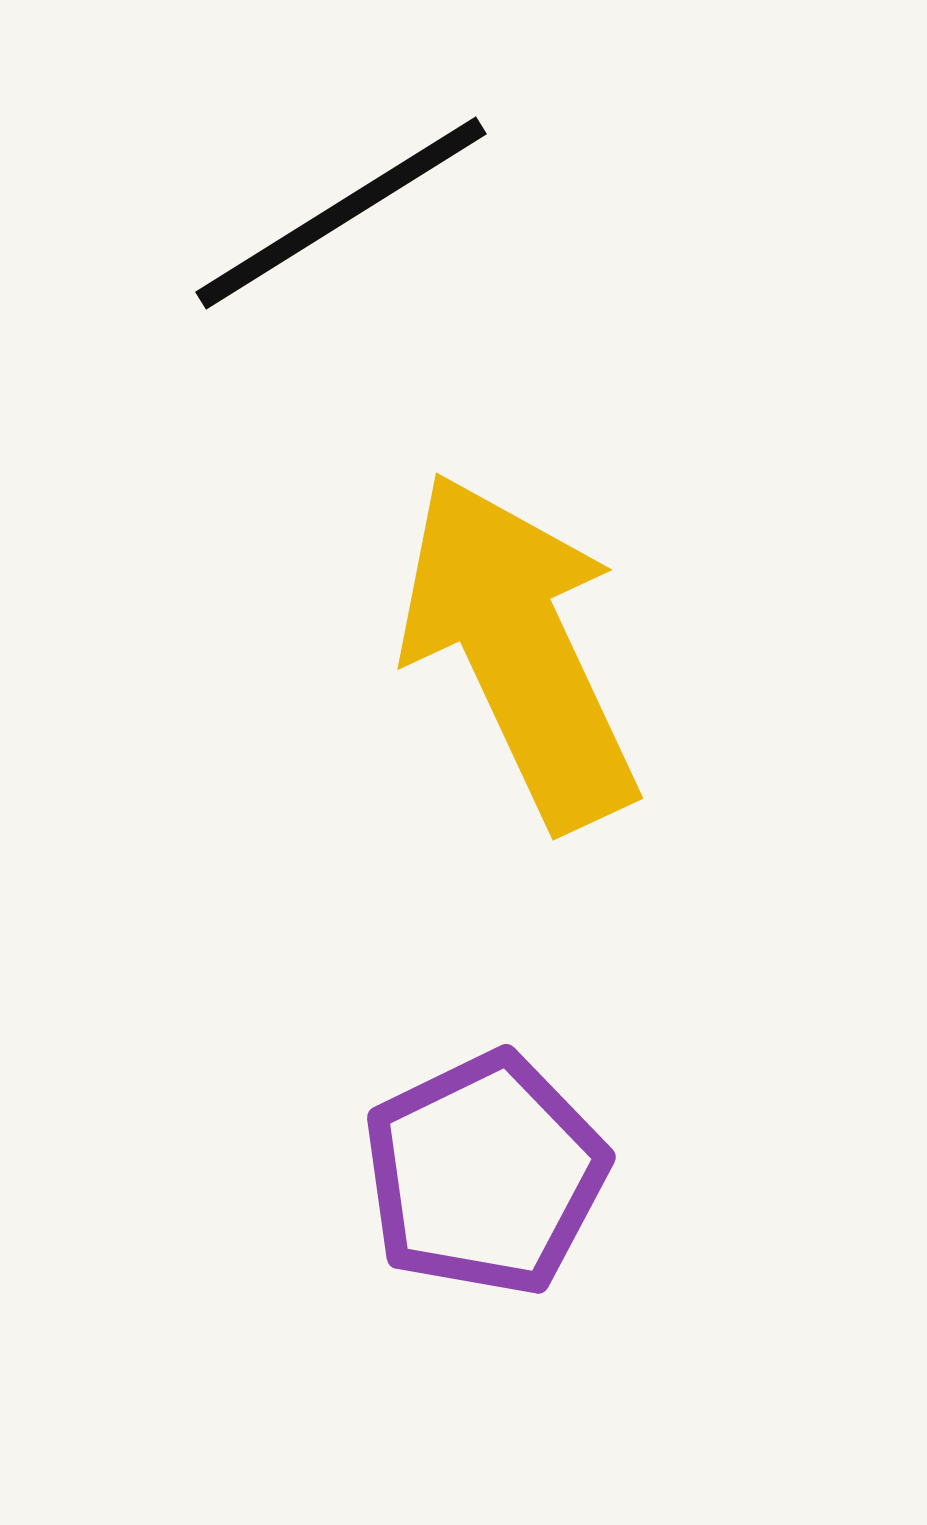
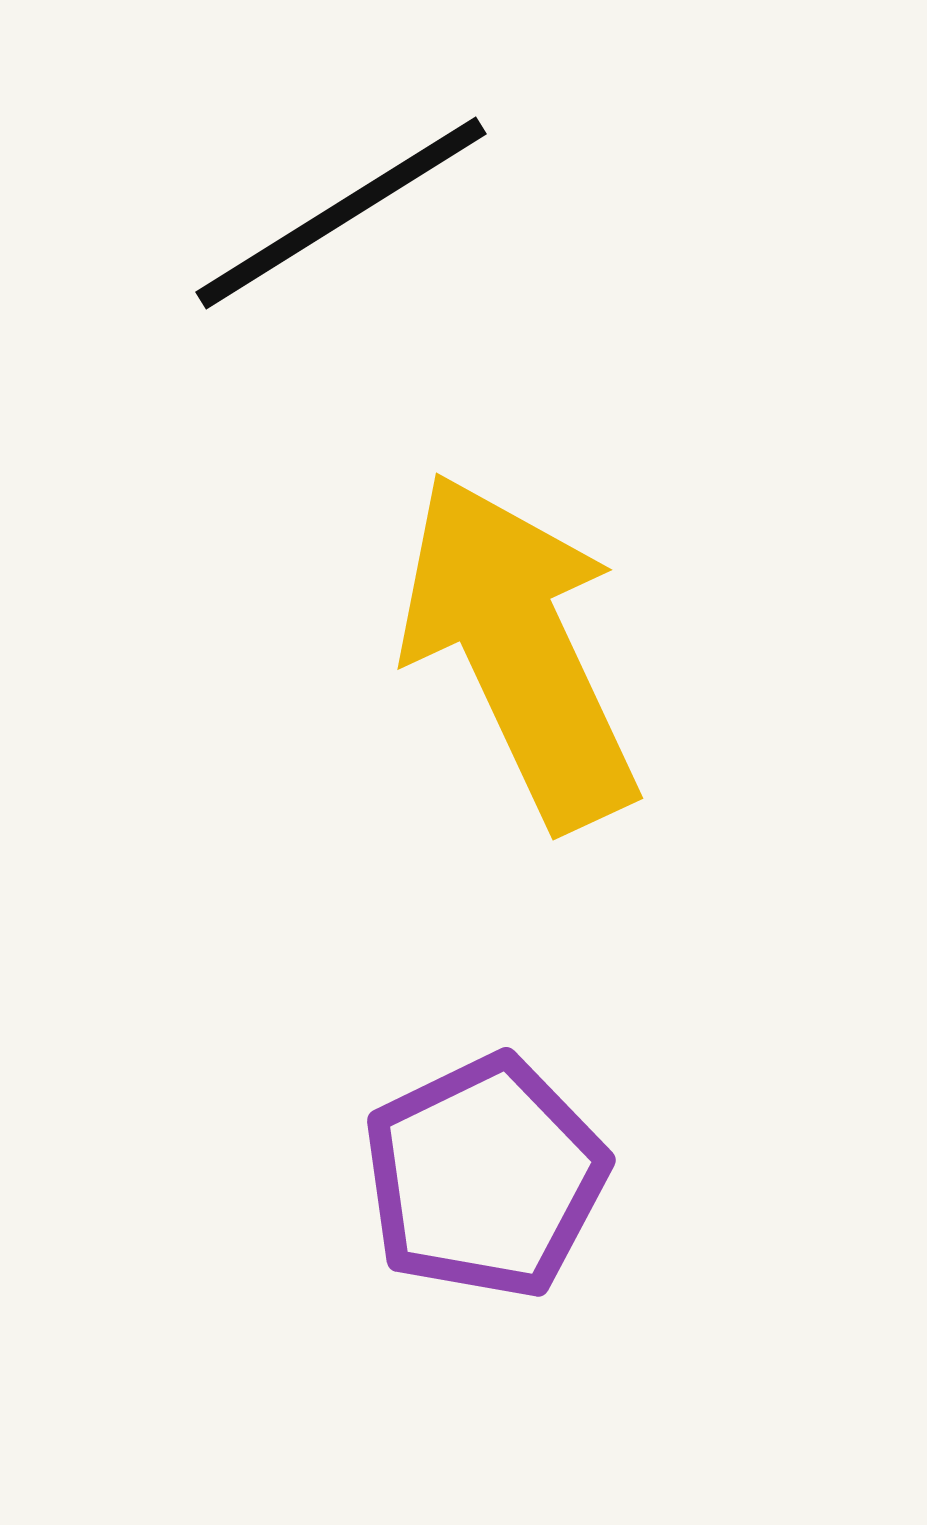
purple pentagon: moved 3 px down
